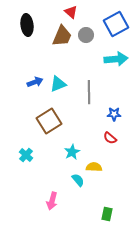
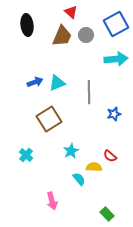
cyan triangle: moved 1 px left, 1 px up
blue star: rotated 16 degrees counterclockwise
brown square: moved 2 px up
red semicircle: moved 18 px down
cyan star: moved 1 px left, 1 px up
cyan semicircle: moved 1 px right, 1 px up
pink arrow: rotated 30 degrees counterclockwise
green rectangle: rotated 56 degrees counterclockwise
